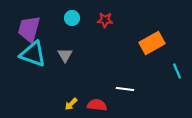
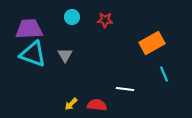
cyan circle: moved 1 px up
purple trapezoid: rotated 72 degrees clockwise
cyan line: moved 13 px left, 3 px down
